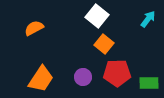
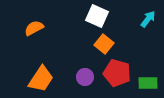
white square: rotated 15 degrees counterclockwise
red pentagon: rotated 16 degrees clockwise
purple circle: moved 2 px right
green rectangle: moved 1 px left
